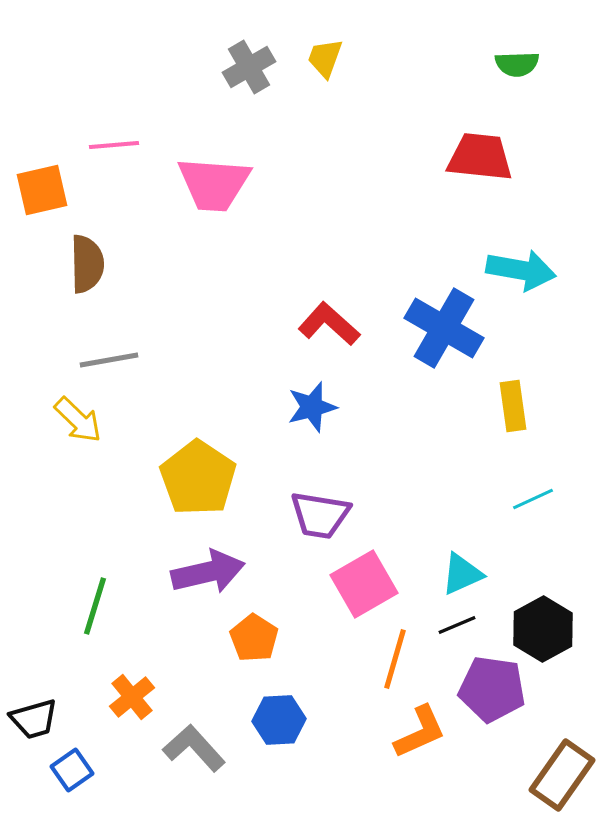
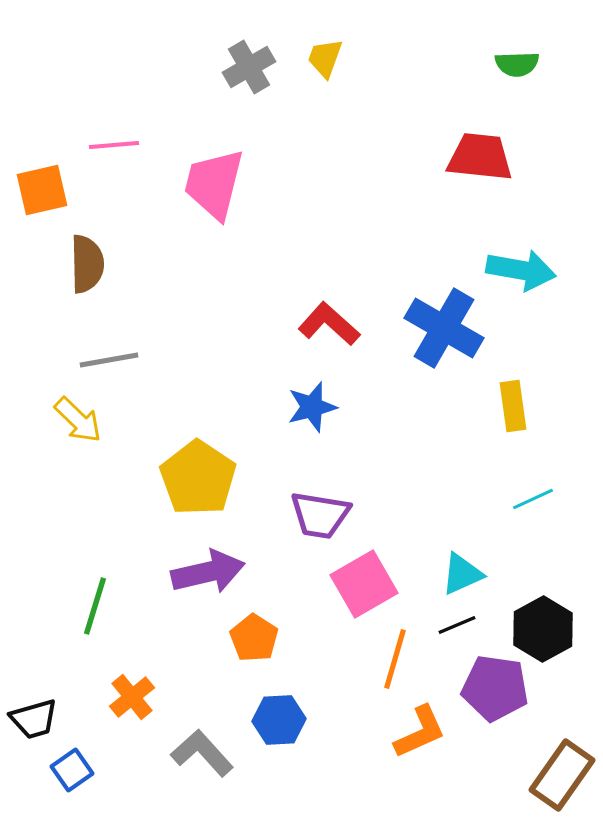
pink trapezoid: rotated 100 degrees clockwise
purple pentagon: moved 3 px right, 1 px up
gray L-shape: moved 8 px right, 5 px down
